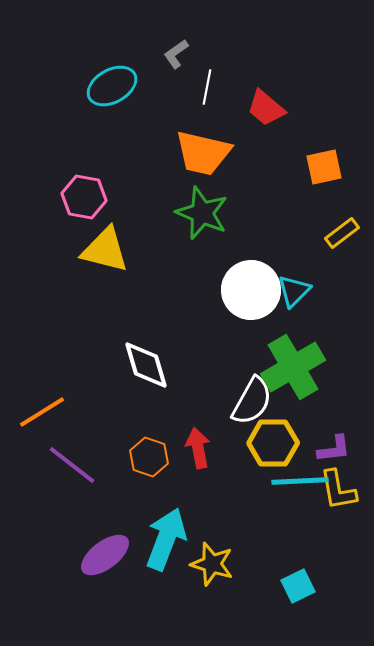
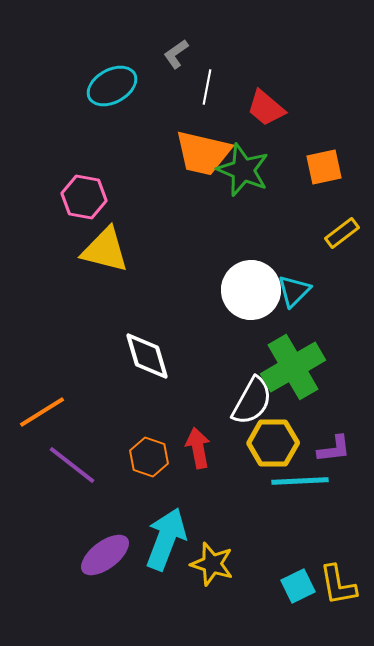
green star: moved 41 px right, 43 px up
white diamond: moved 1 px right, 9 px up
yellow L-shape: moved 95 px down
